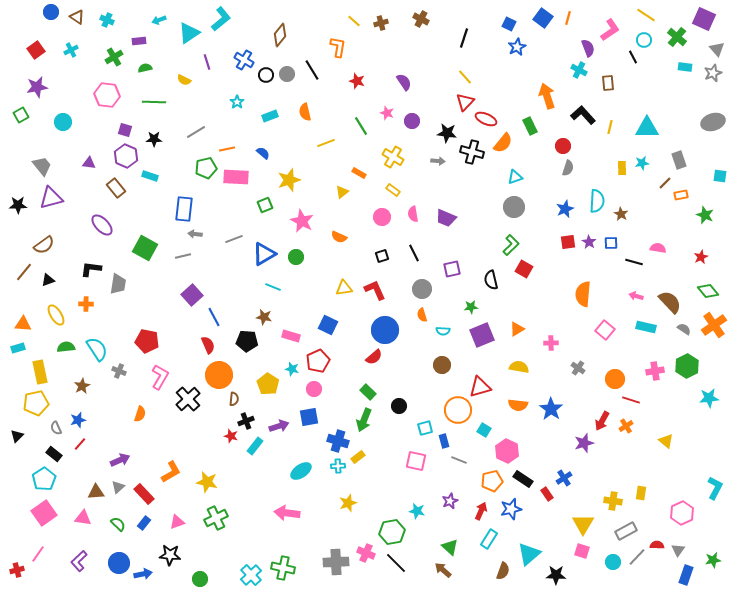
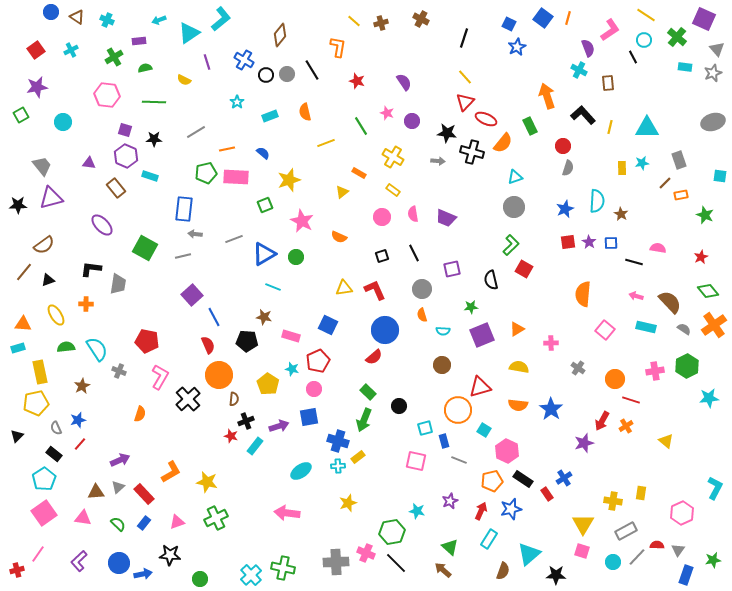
green pentagon at (206, 168): moved 5 px down
